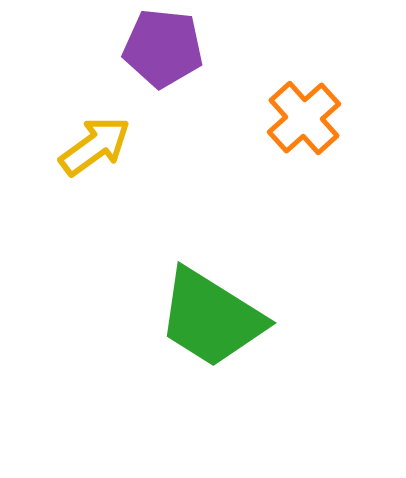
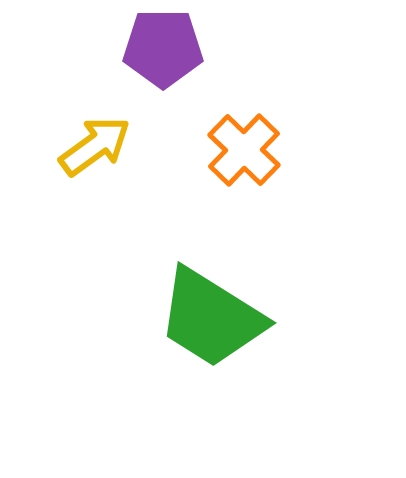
purple pentagon: rotated 6 degrees counterclockwise
orange cross: moved 60 px left, 32 px down; rotated 4 degrees counterclockwise
